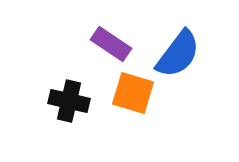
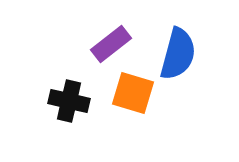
purple rectangle: rotated 72 degrees counterclockwise
blue semicircle: rotated 22 degrees counterclockwise
